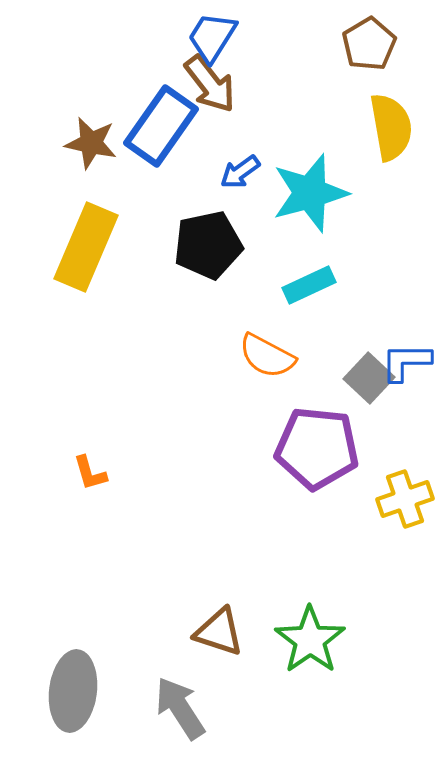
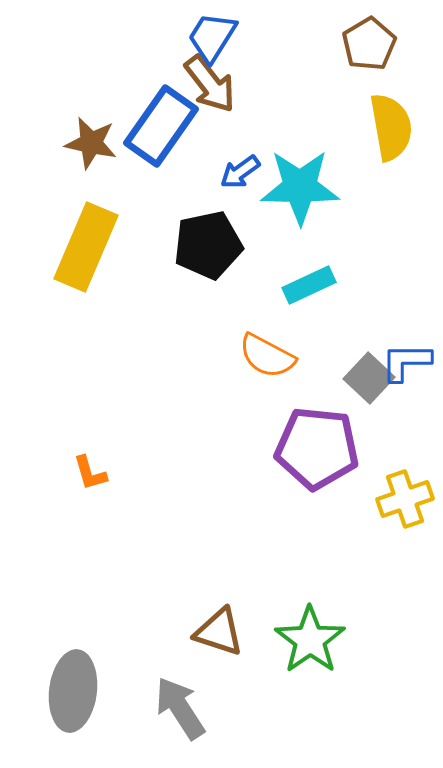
cyan star: moved 10 px left, 6 px up; rotated 16 degrees clockwise
